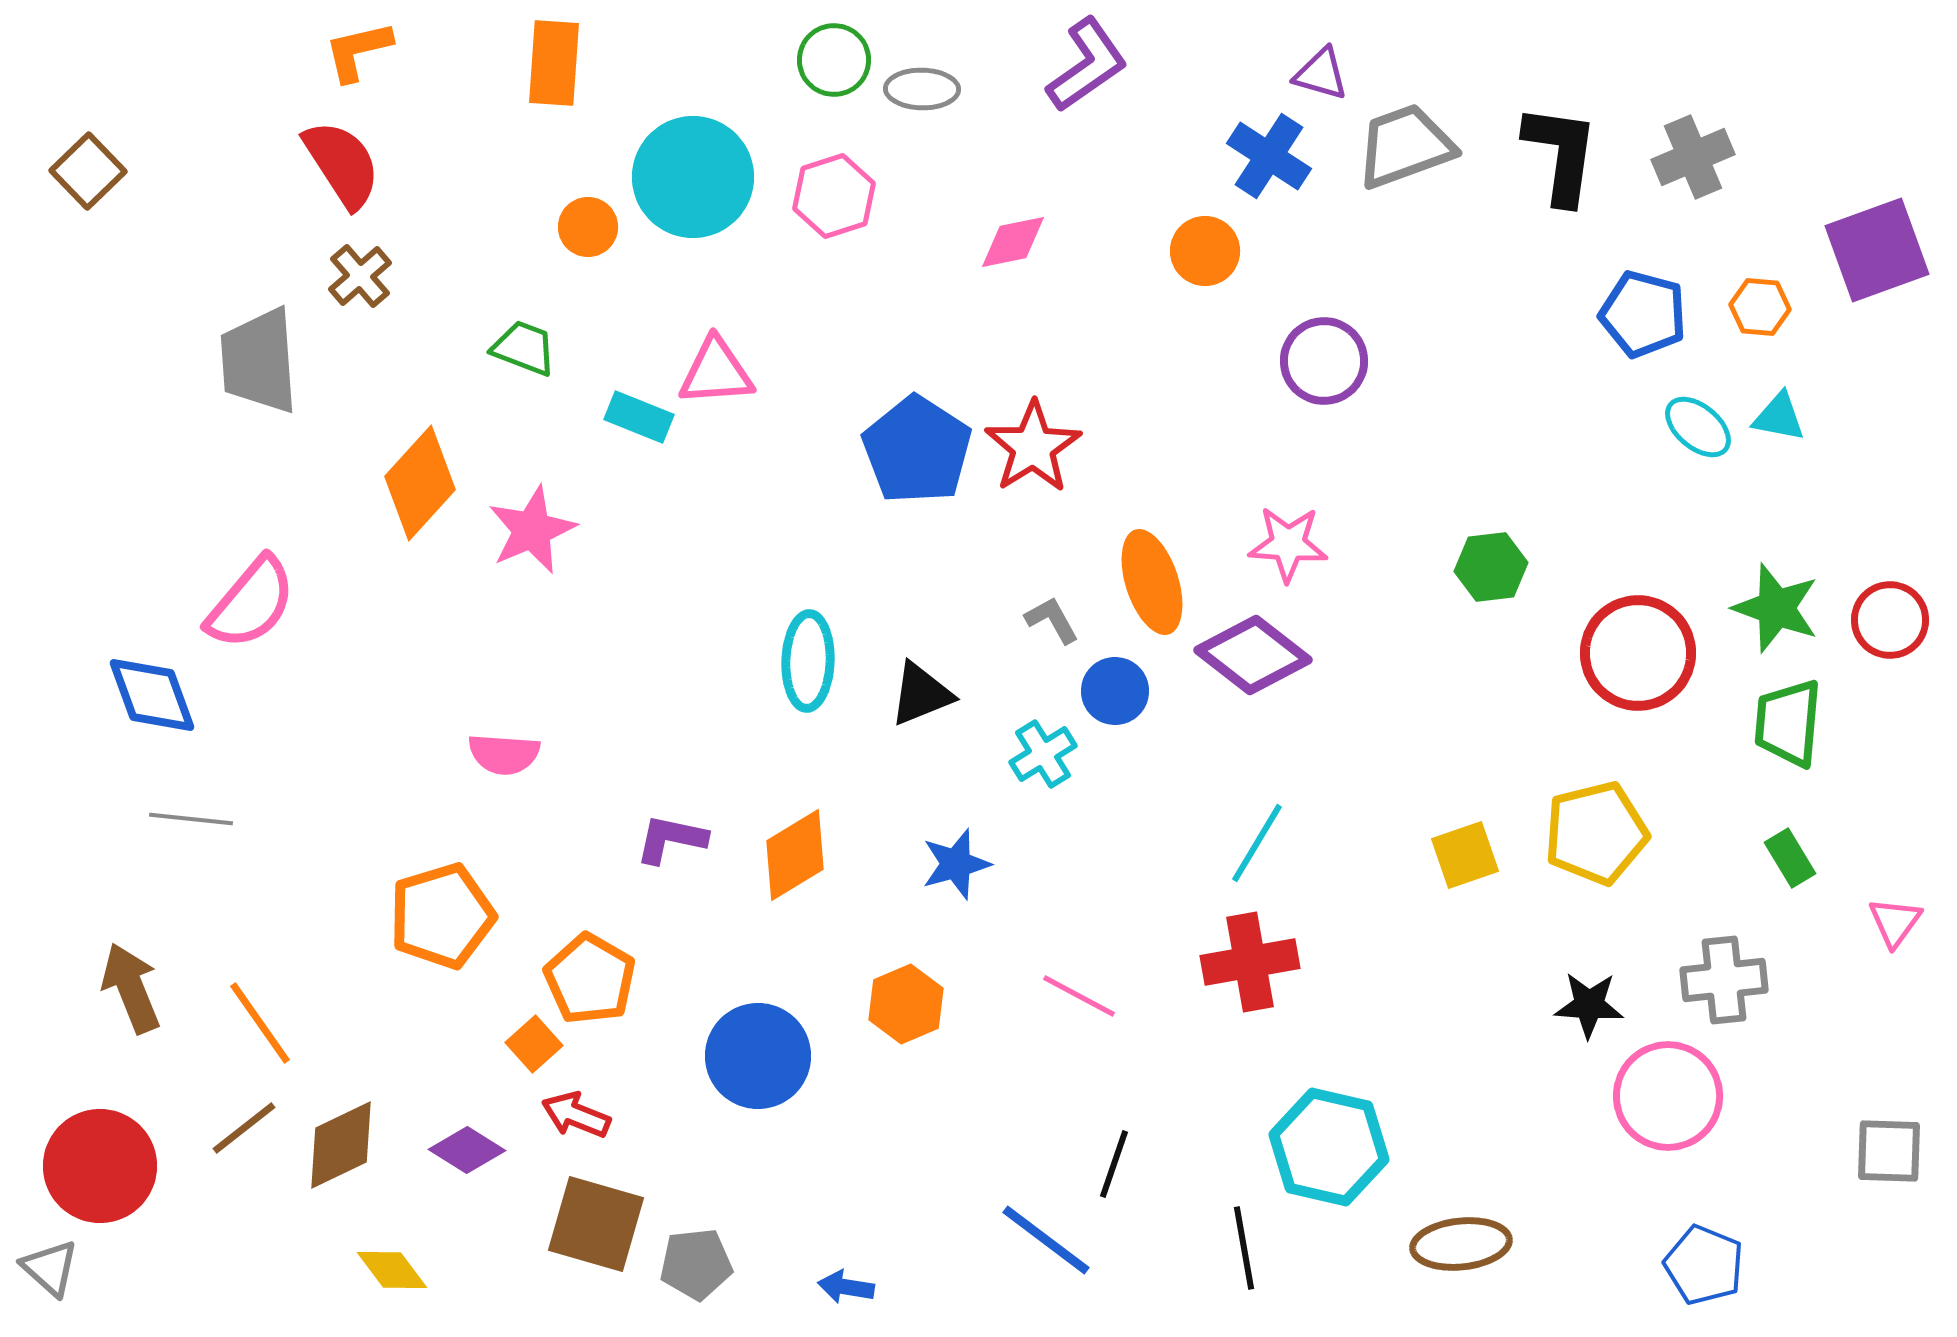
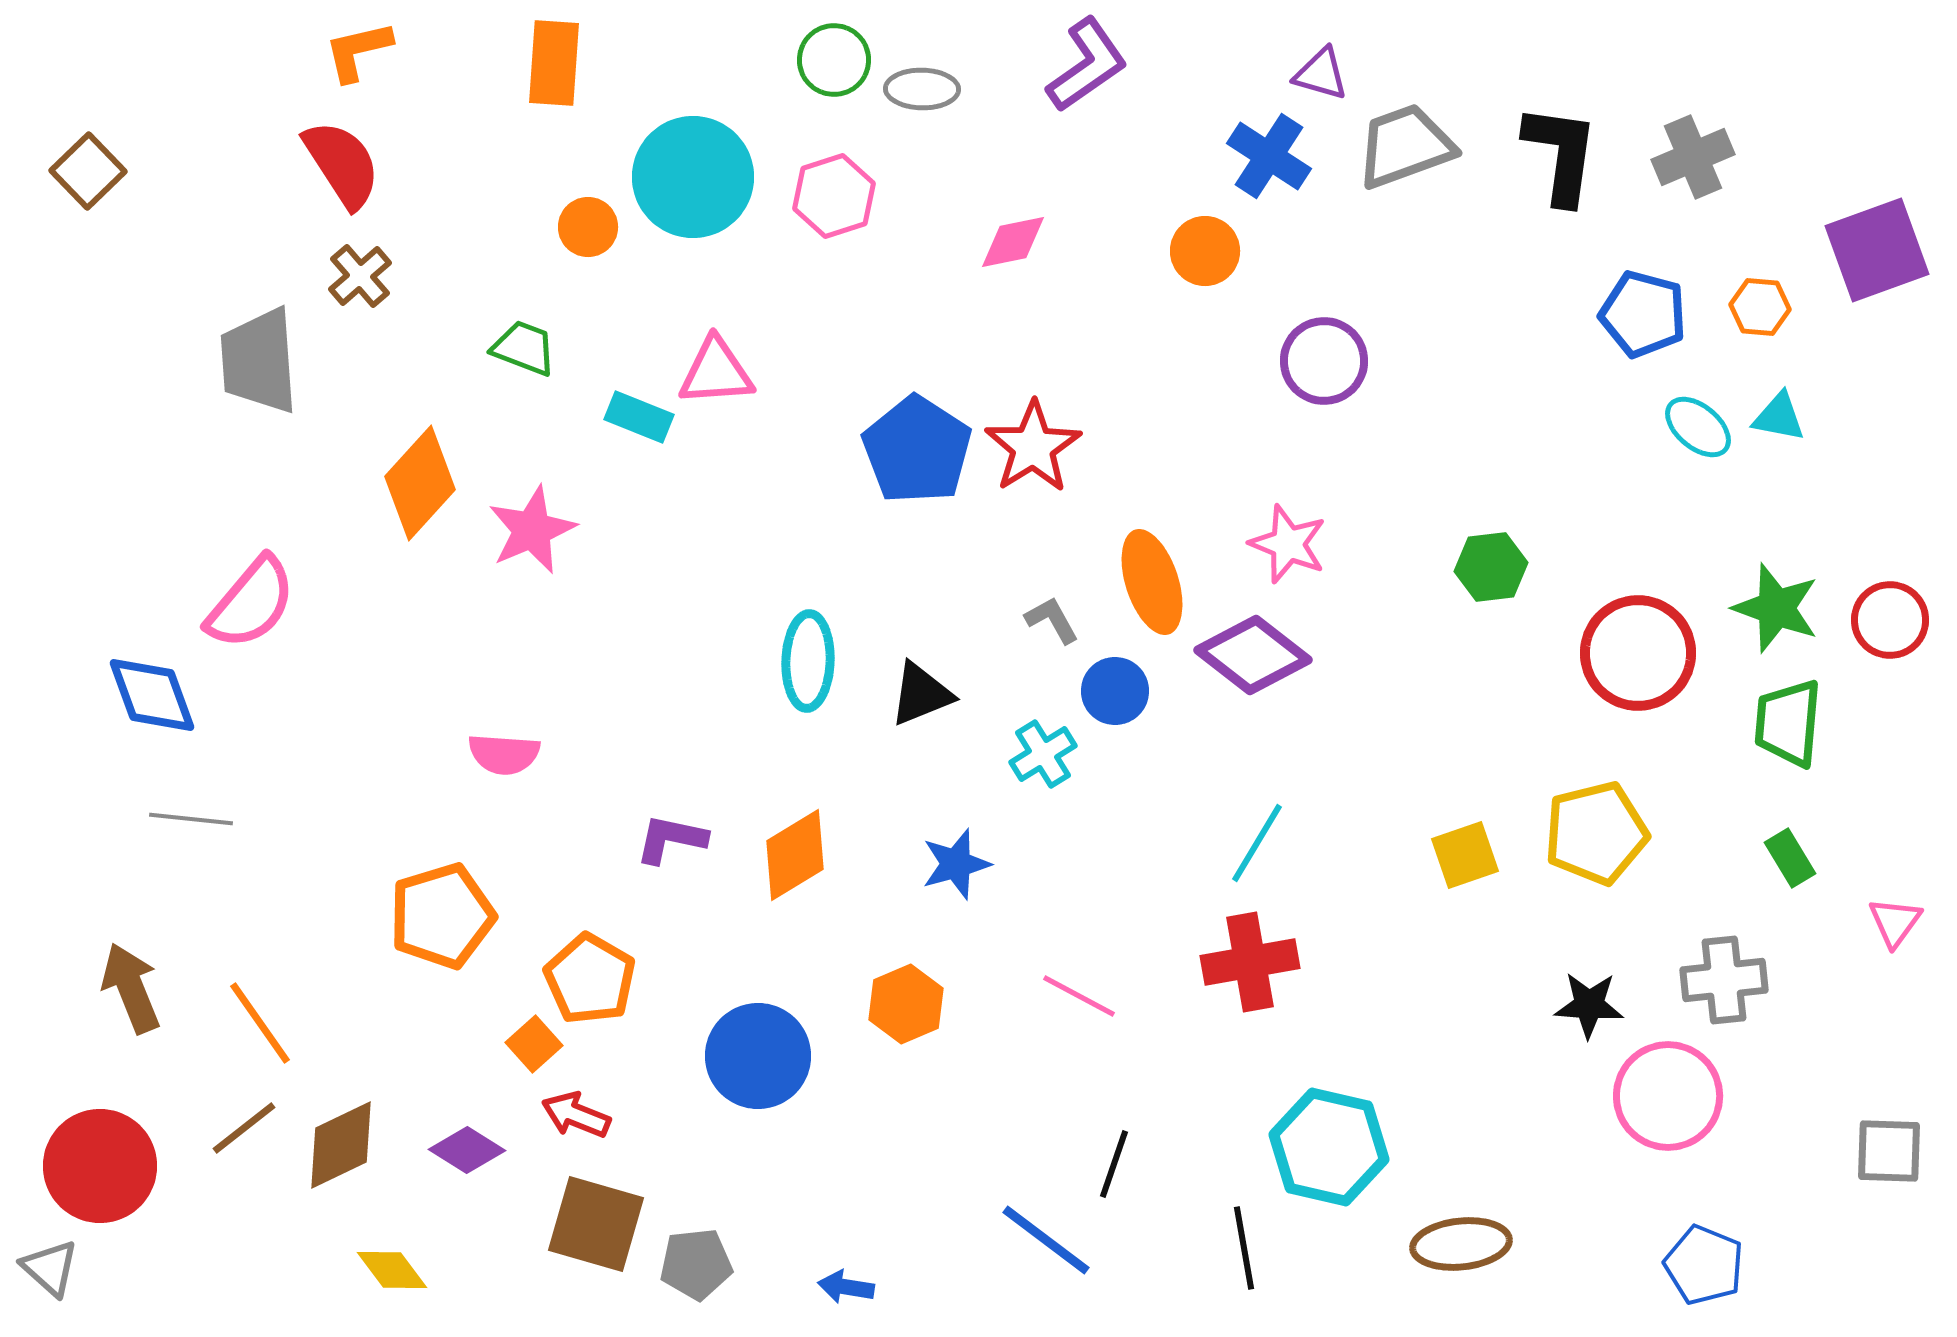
pink star at (1288, 544): rotated 18 degrees clockwise
